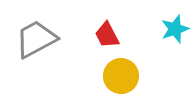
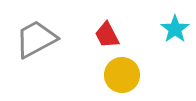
cyan star: rotated 16 degrees counterclockwise
yellow circle: moved 1 px right, 1 px up
